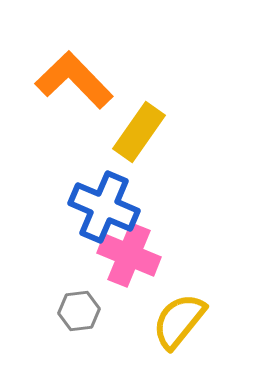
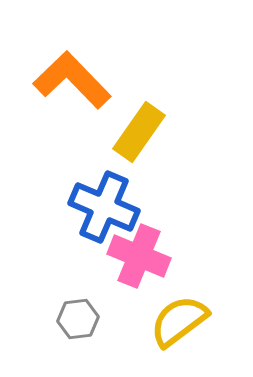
orange L-shape: moved 2 px left
pink cross: moved 10 px right, 1 px down
gray hexagon: moved 1 px left, 8 px down
yellow semicircle: rotated 14 degrees clockwise
